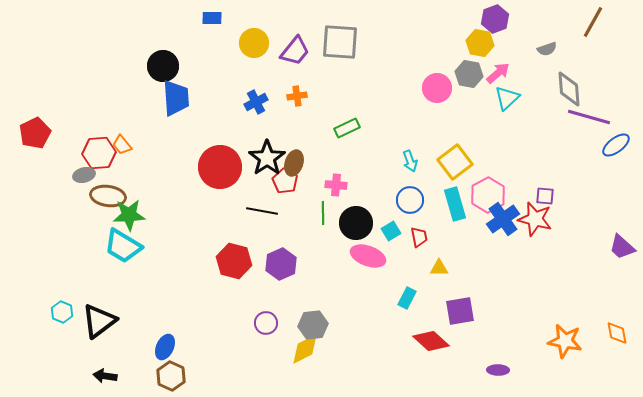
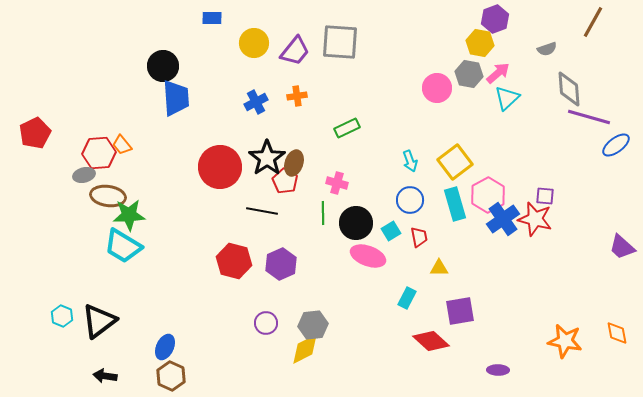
pink cross at (336, 185): moved 1 px right, 2 px up; rotated 10 degrees clockwise
cyan hexagon at (62, 312): moved 4 px down
